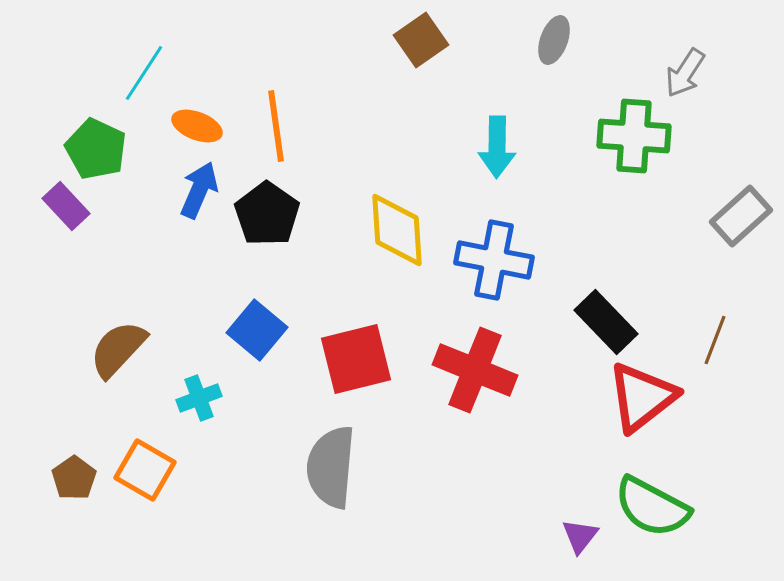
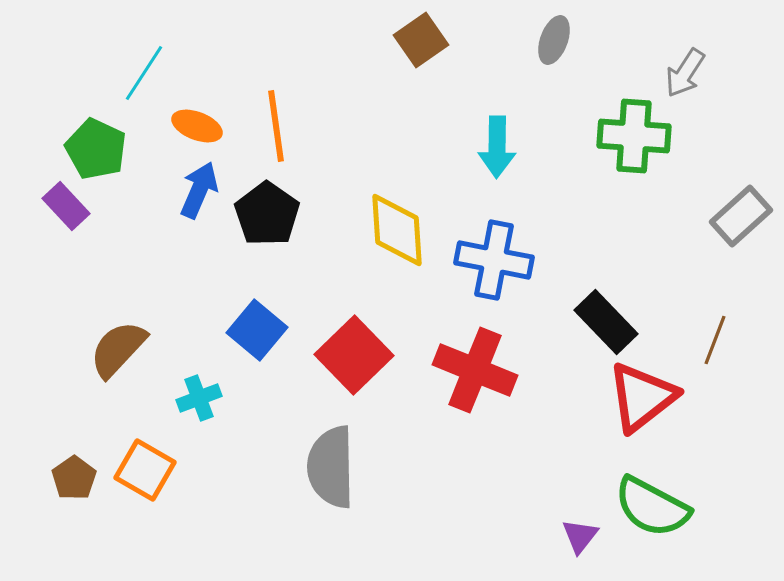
red square: moved 2 px left, 4 px up; rotated 30 degrees counterclockwise
gray semicircle: rotated 6 degrees counterclockwise
